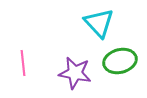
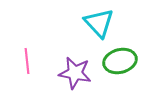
pink line: moved 4 px right, 2 px up
